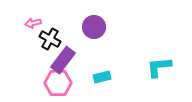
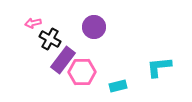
cyan rectangle: moved 16 px right, 9 px down
pink hexagon: moved 24 px right, 11 px up
